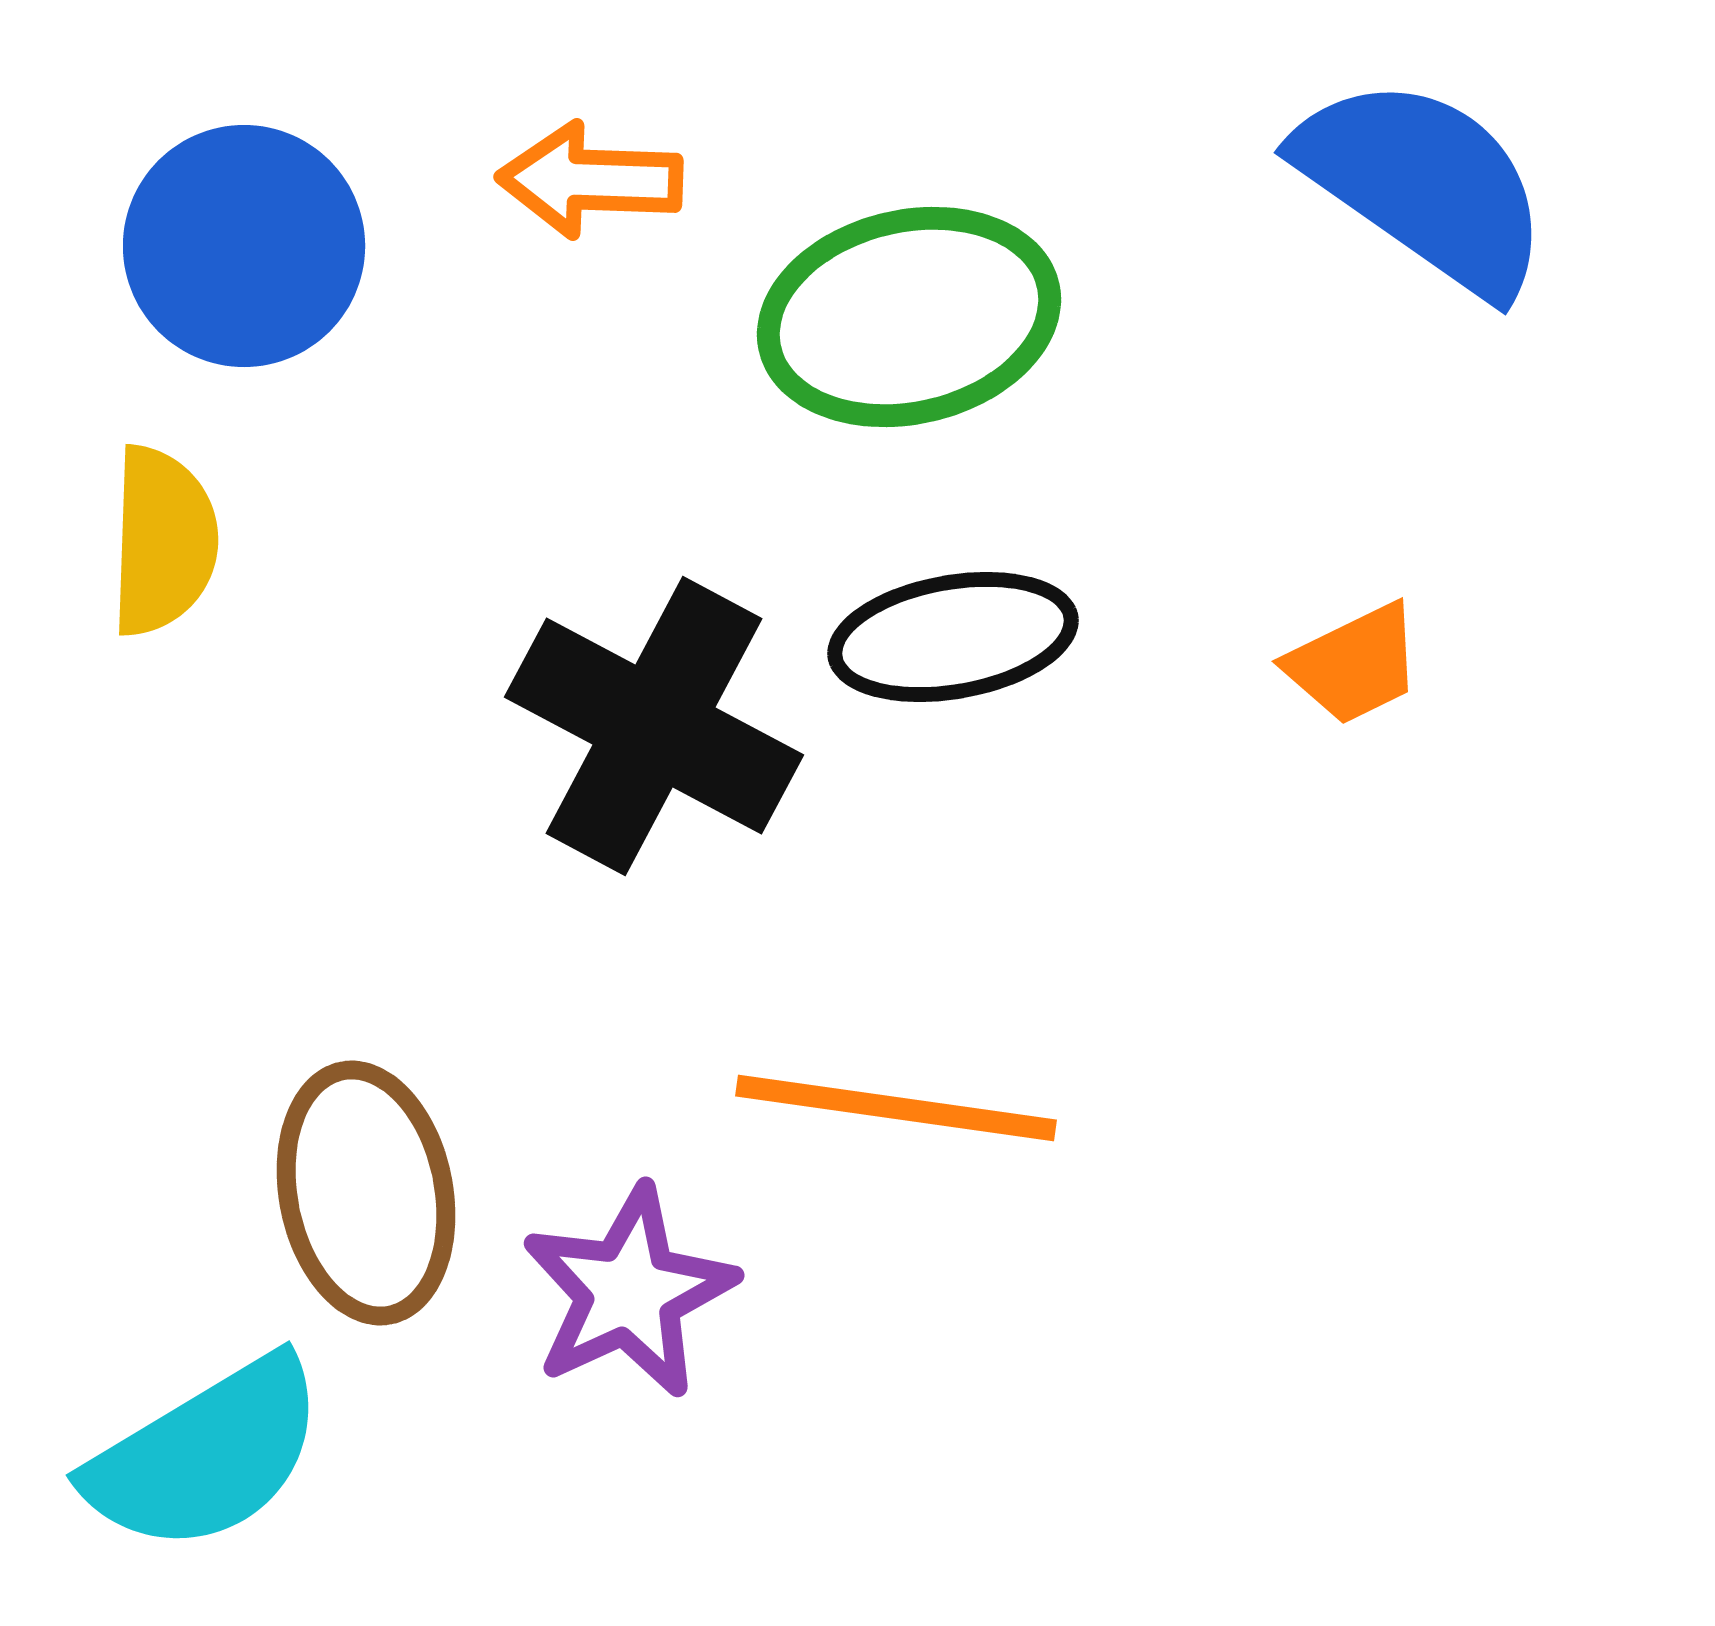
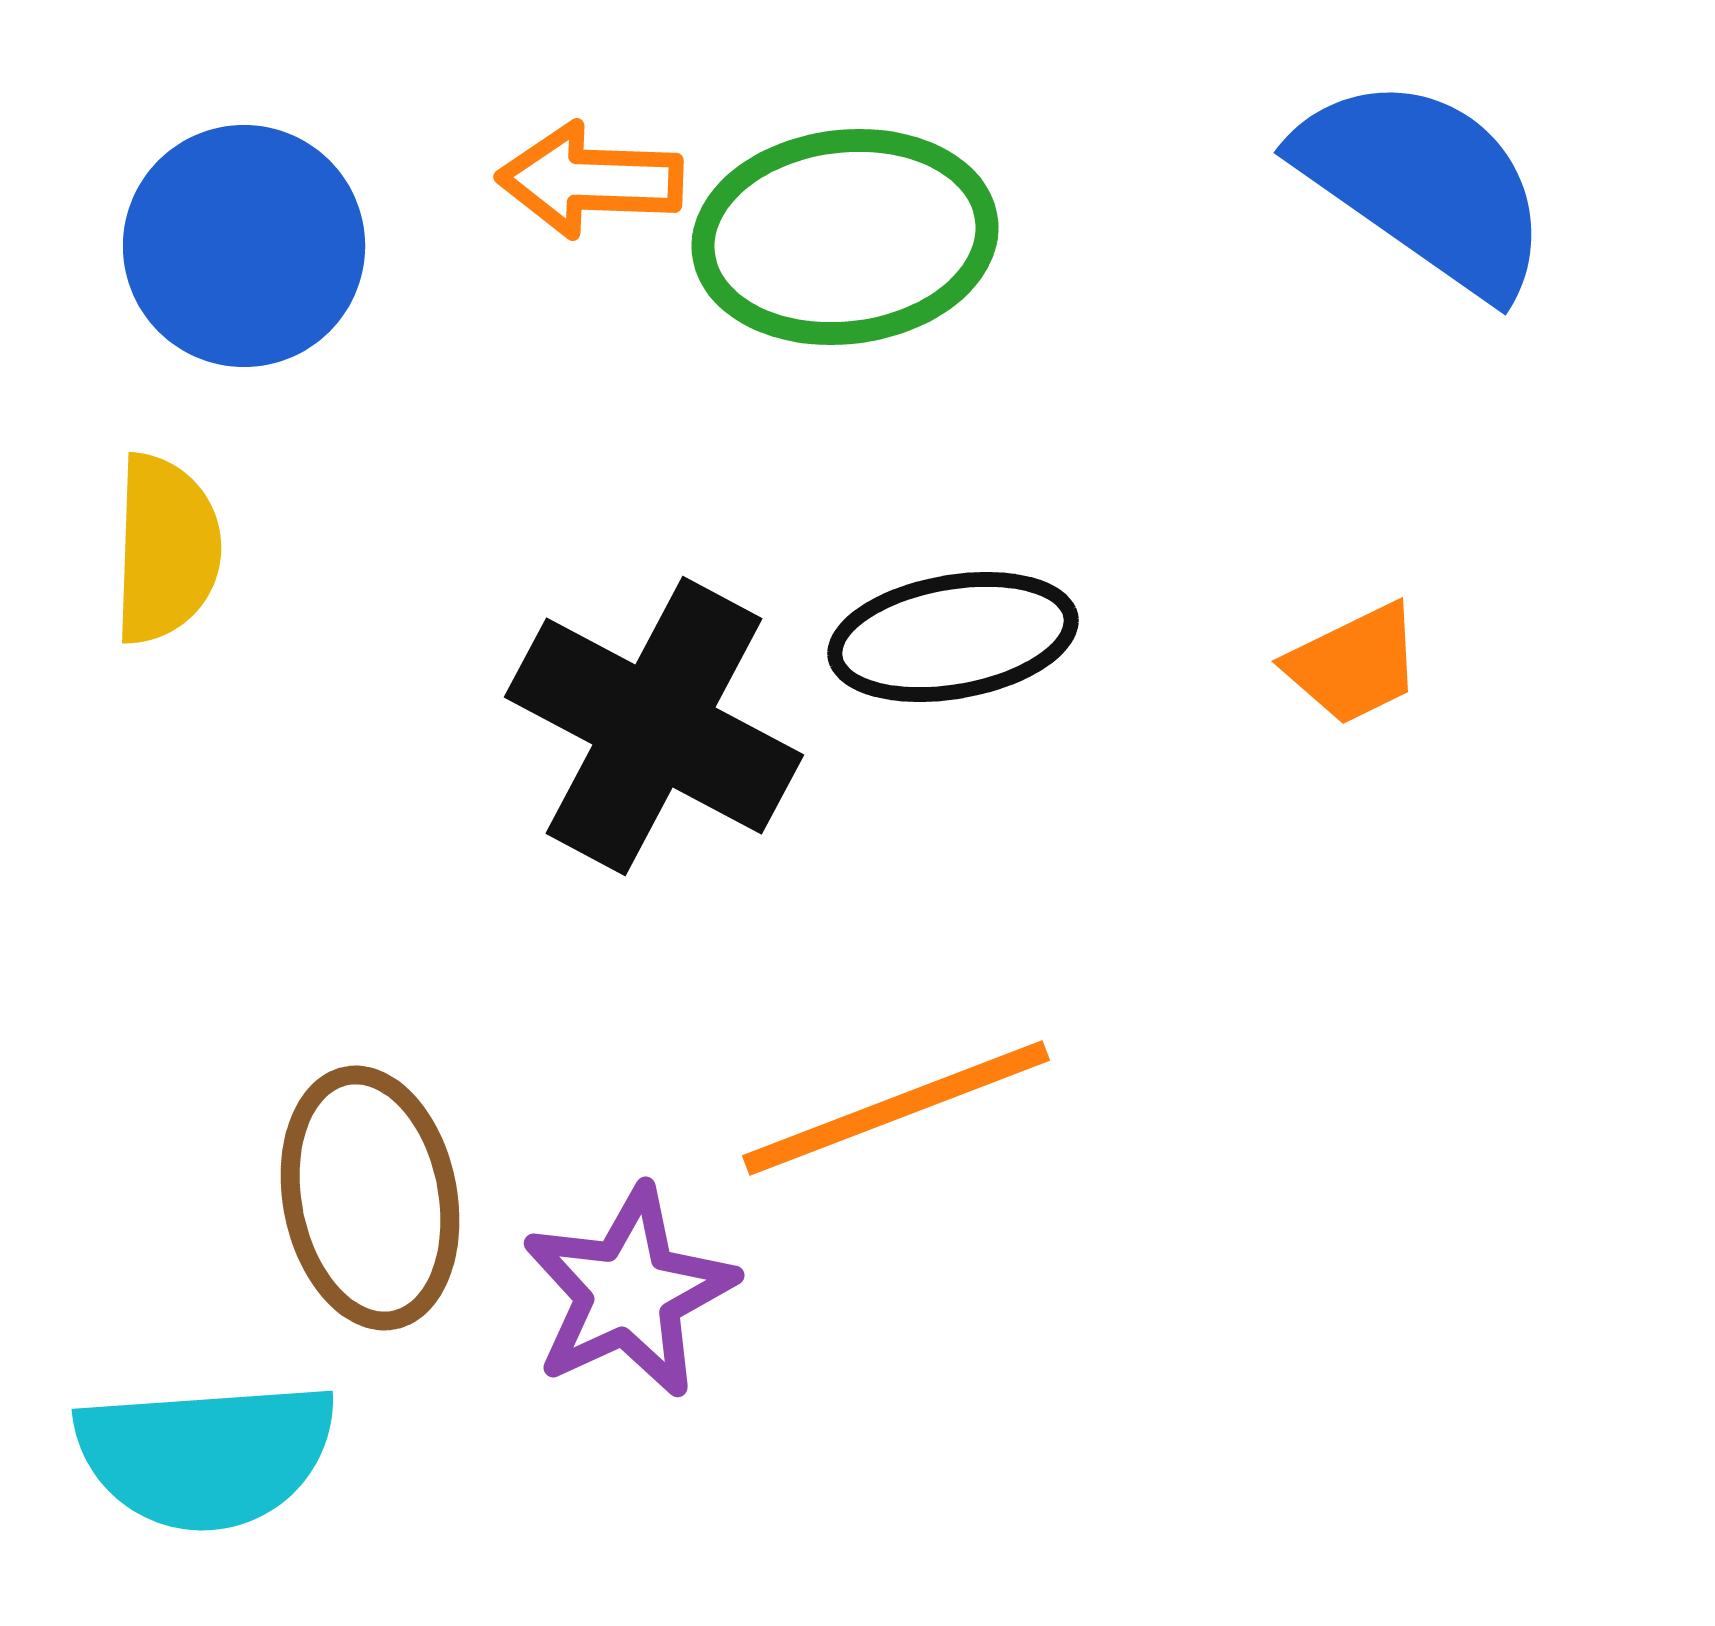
green ellipse: moved 64 px left, 80 px up; rotated 6 degrees clockwise
yellow semicircle: moved 3 px right, 8 px down
orange line: rotated 29 degrees counterclockwise
brown ellipse: moved 4 px right, 5 px down
cyan semicircle: rotated 27 degrees clockwise
